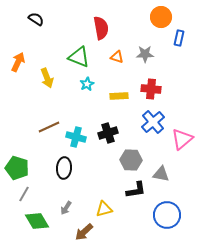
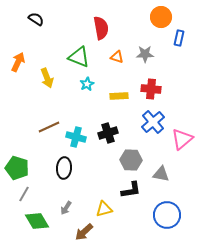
black L-shape: moved 5 px left
